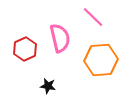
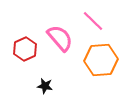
pink line: moved 4 px down
pink semicircle: rotated 28 degrees counterclockwise
black star: moved 3 px left
